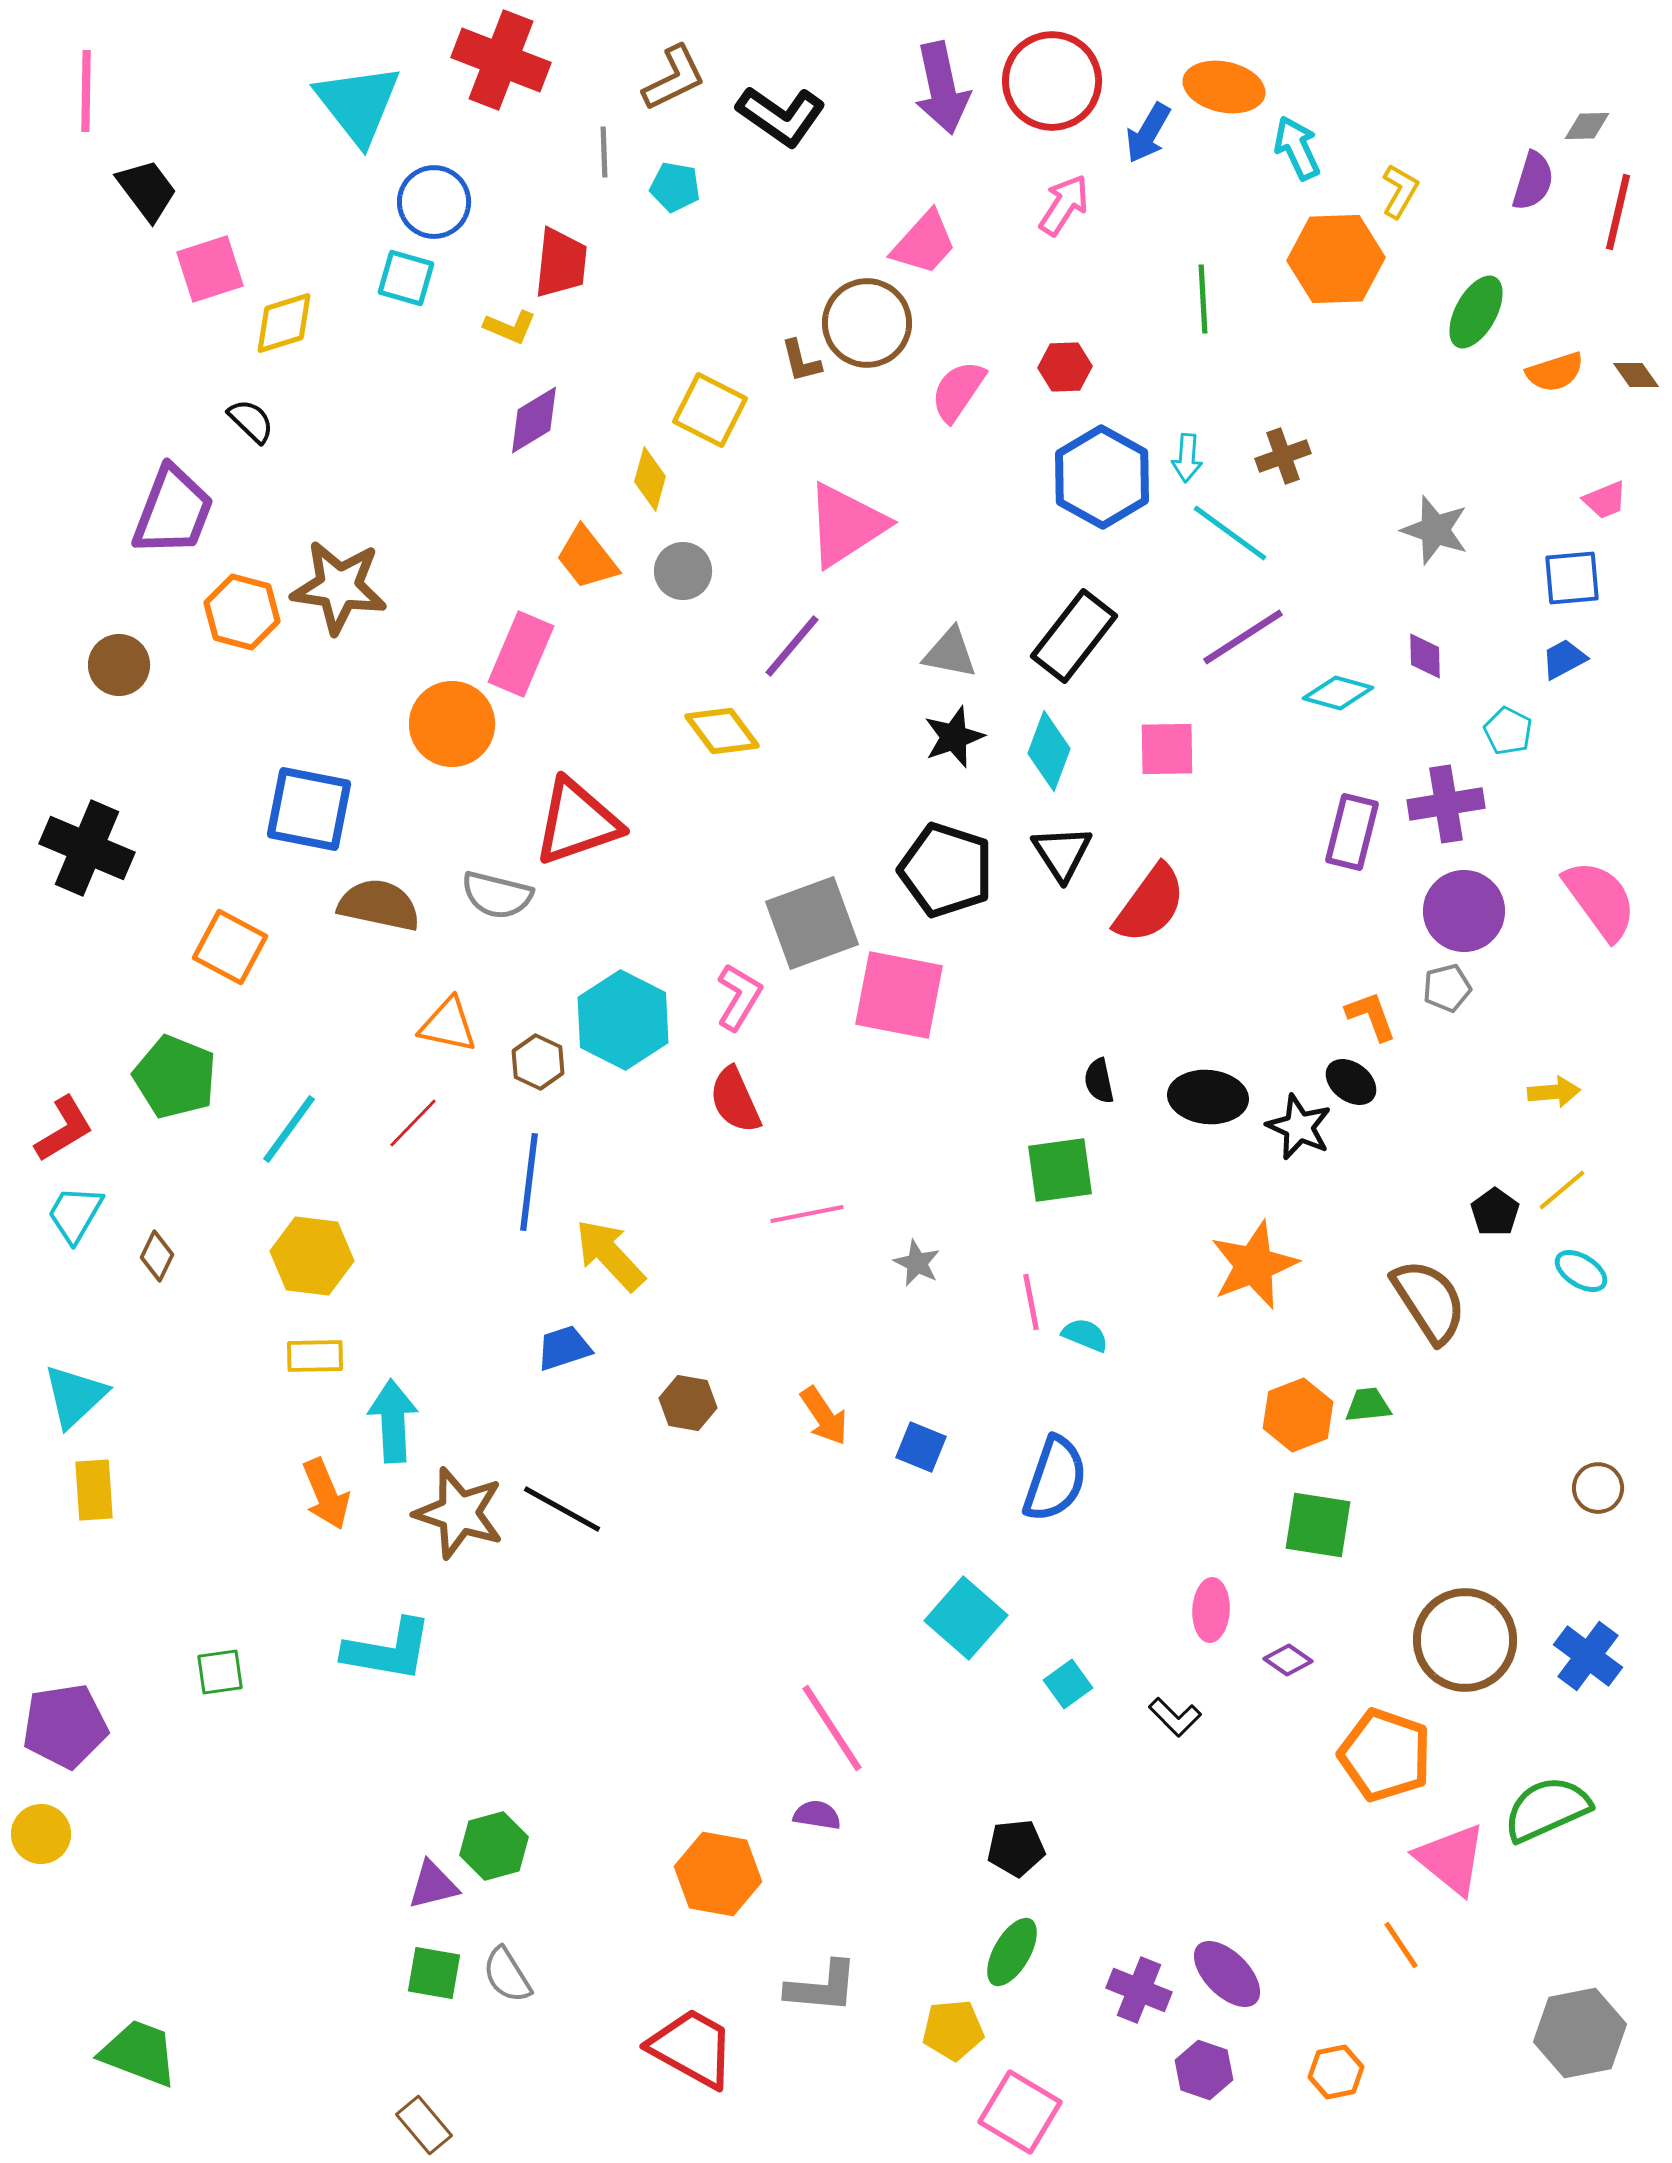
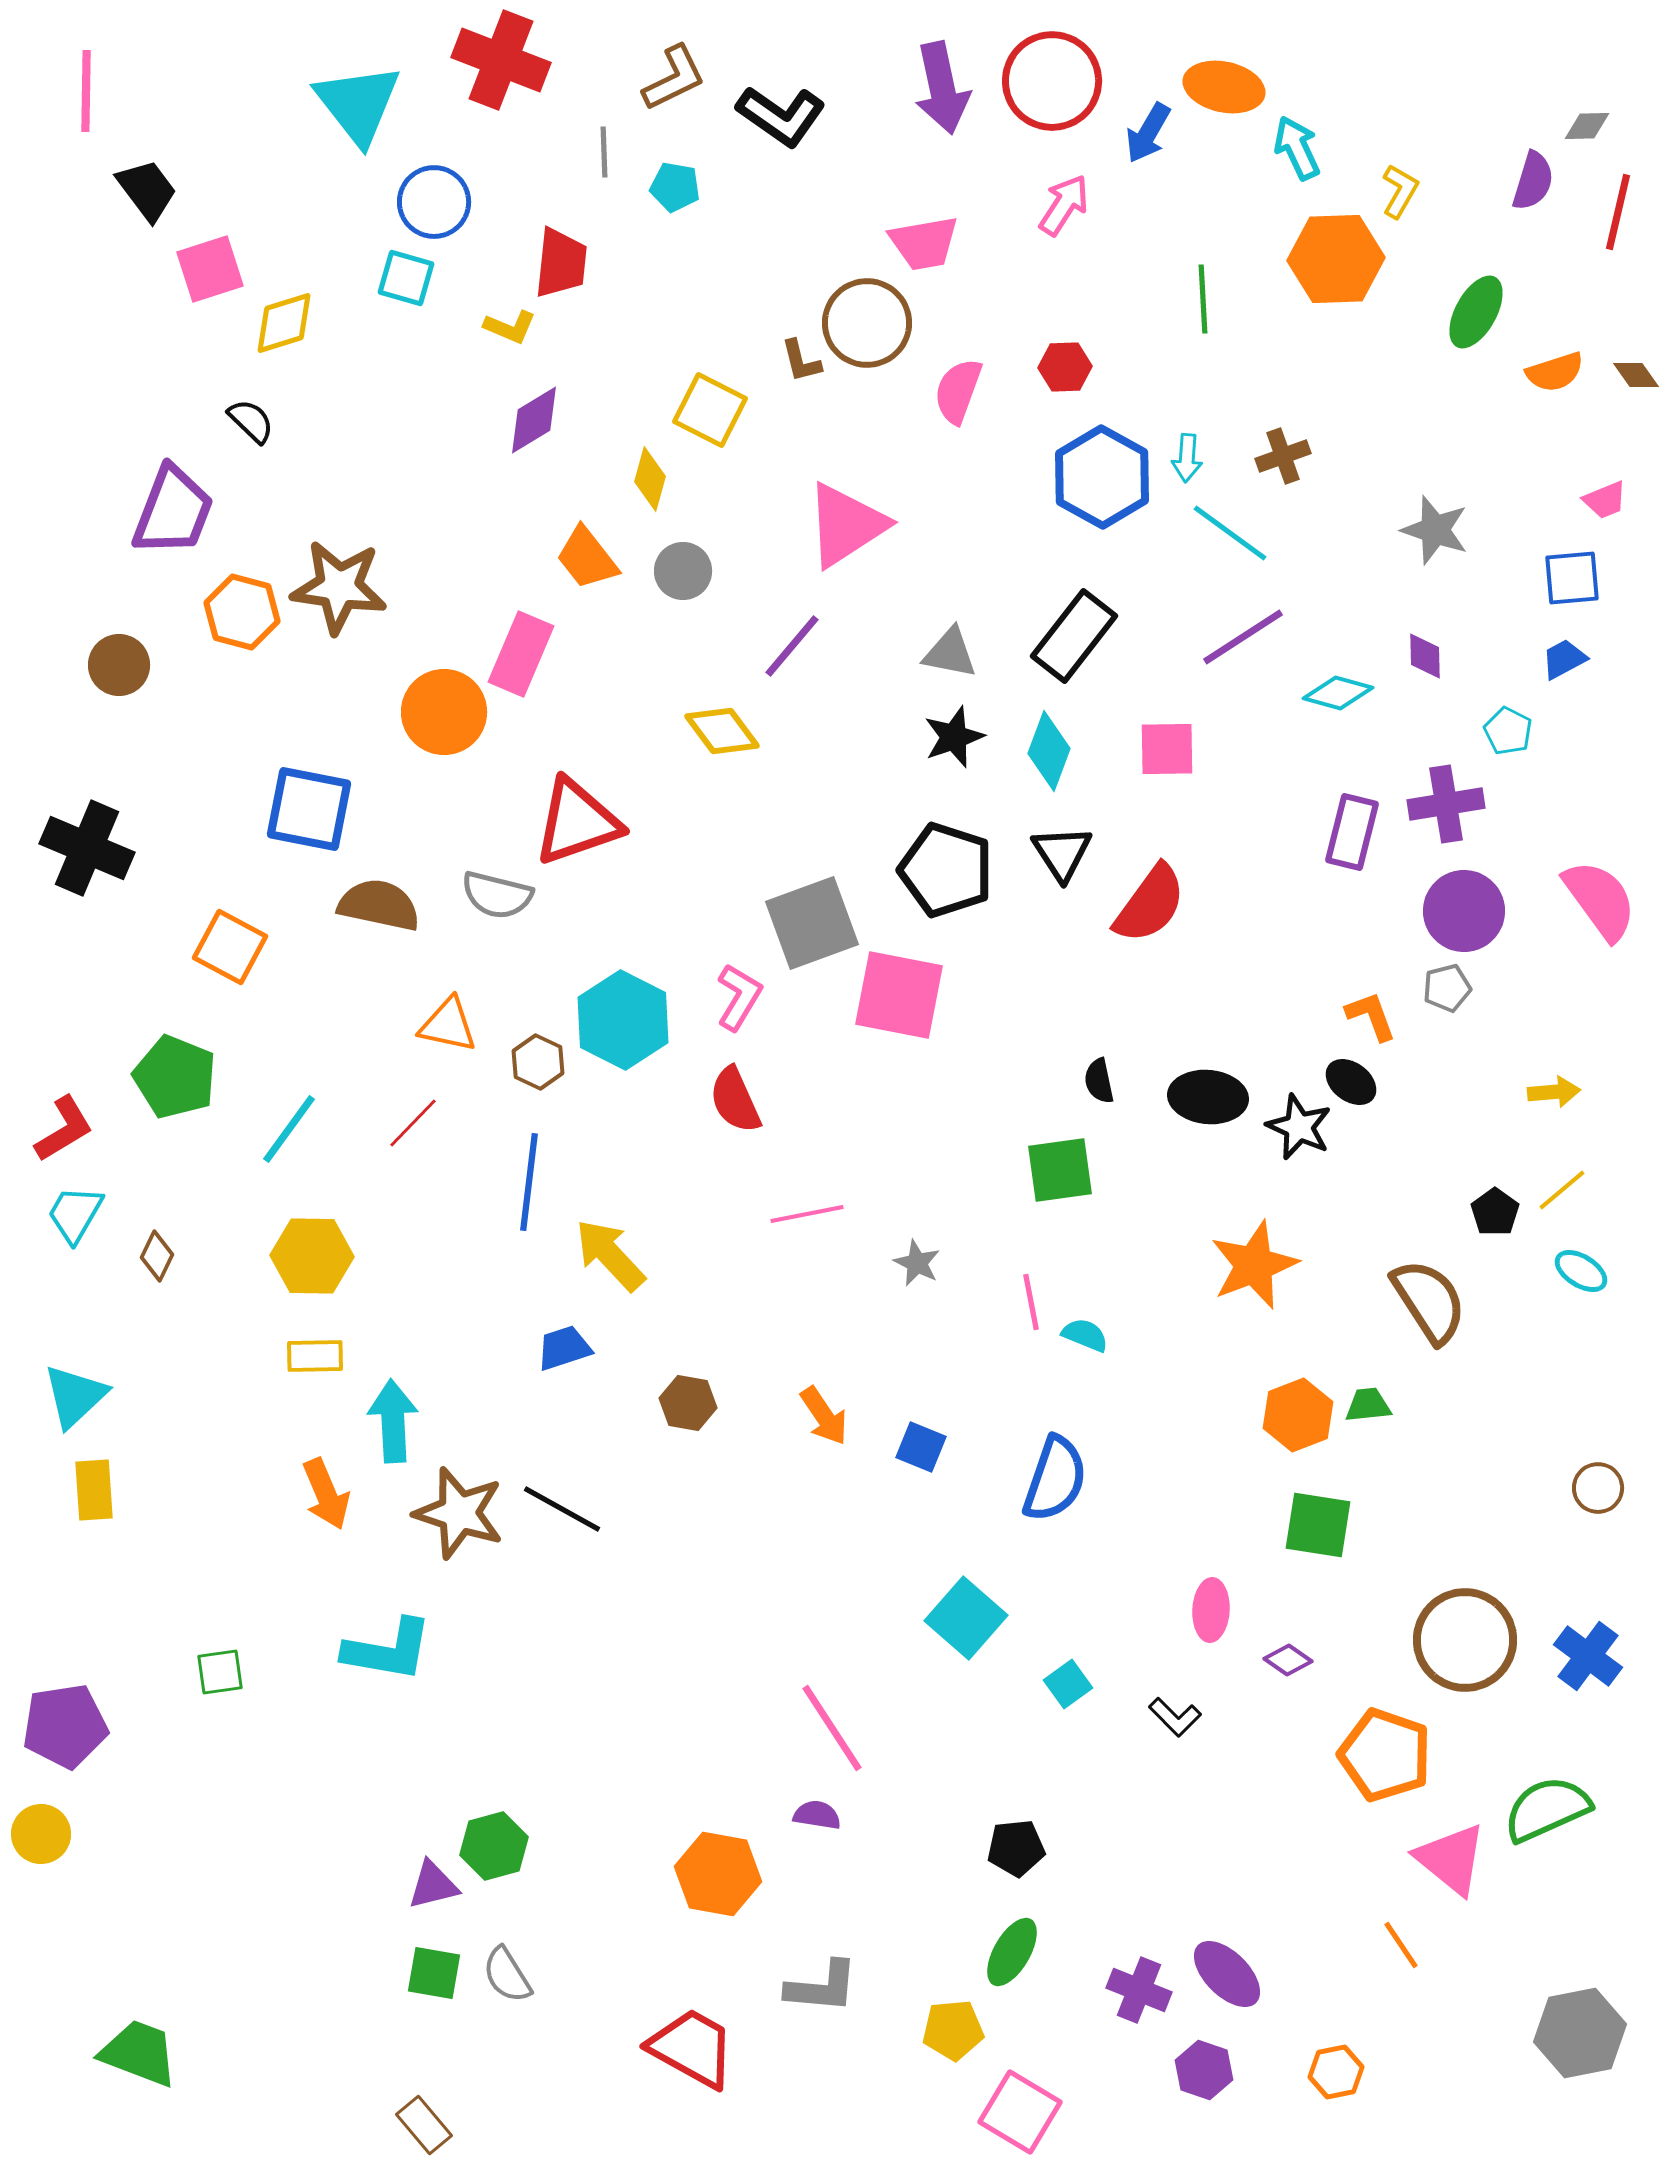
pink trapezoid at (924, 243): rotated 38 degrees clockwise
pink semicircle at (958, 391): rotated 14 degrees counterclockwise
orange circle at (452, 724): moved 8 px left, 12 px up
yellow hexagon at (312, 1256): rotated 6 degrees counterclockwise
